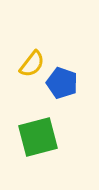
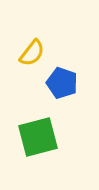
yellow semicircle: moved 11 px up
